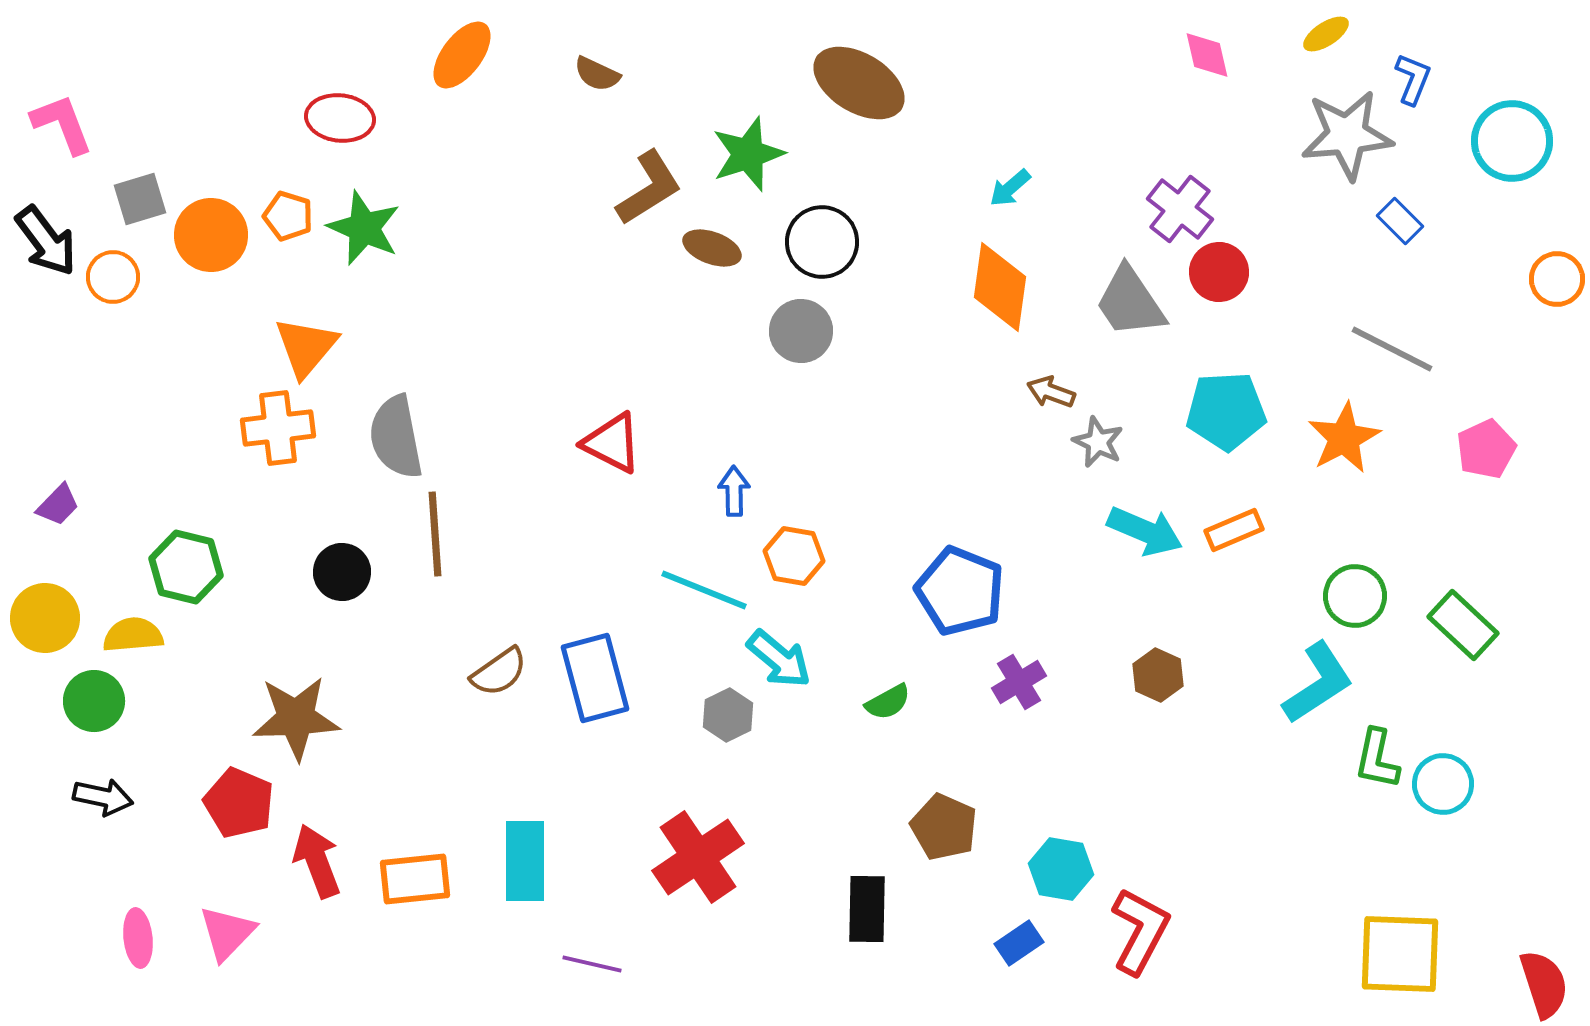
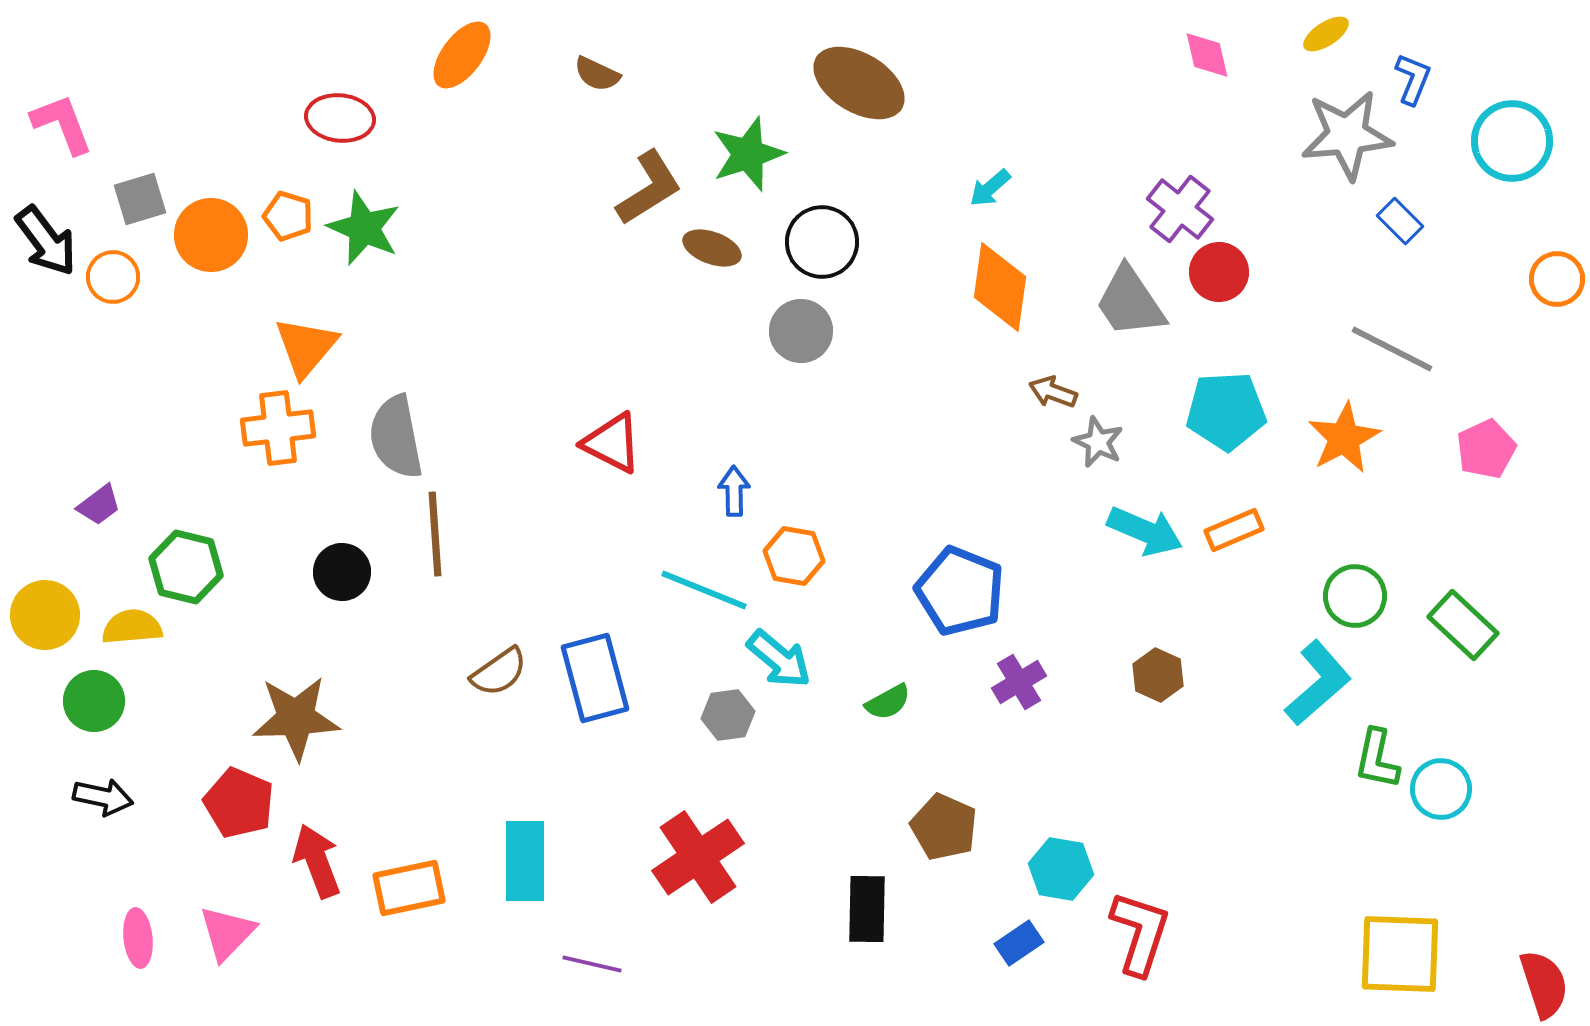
cyan arrow at (1010, 188): moved 20 px left
brown arrow at (1051, 392): moved 2 px right
purple trapezoid at (58, 505): moved 41 px right; rotated 9 degrees clockwise
yellow circle at (45, 618): moved 3 px up
yellow semicircle at (133, 635): moved 1 px left, 8 px up
cyan L-shape at (1318, 683): rotated 8 degrees counterclockwise
gray hexagon at (728, 715): rotated 18 degrees clockwise
cyan circle at (1443, 784): moved 2 px left, 5 px down
orange rectangle at (415, 879): moved 6 px left, 9 px down; rotated 6 degrees counterclockwise
red L-shape at (1140, 931): moved 2 px down; rotated 10 degrees counterclockwise
